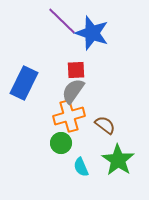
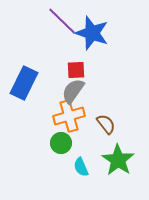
brown semicircle: moved 1 px right, 1 px up; rotated 15 degrees clockwise
